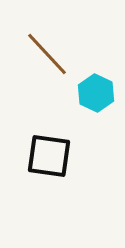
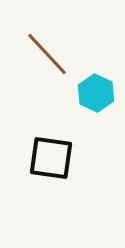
black square: moved 2 px right, 2 px down
